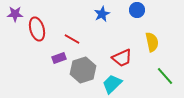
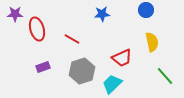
blue circle: moved 9 px right
blue star: rotated 21 degrees clockwise
purple rectangle: moved 16 px left, 9 px down
gray hexagon: moved 1 px left, 1 px down
